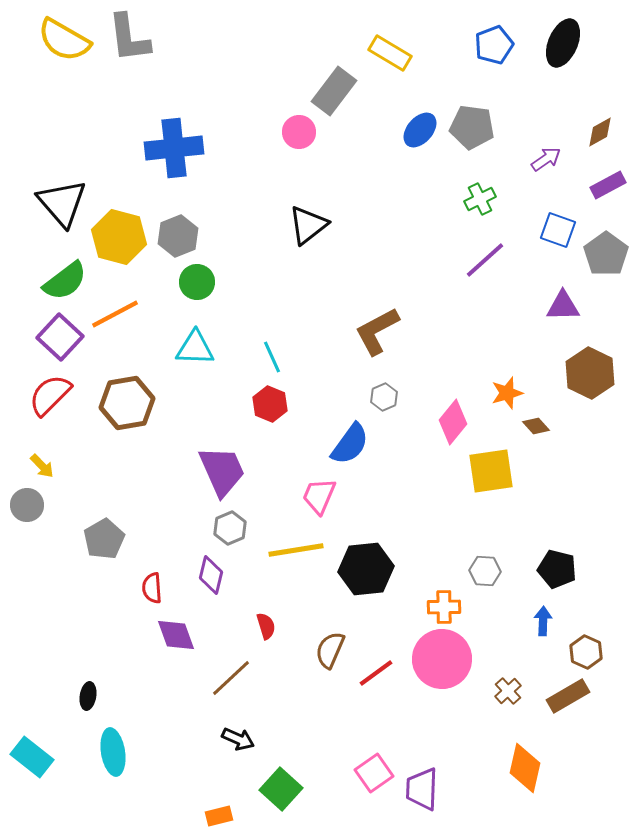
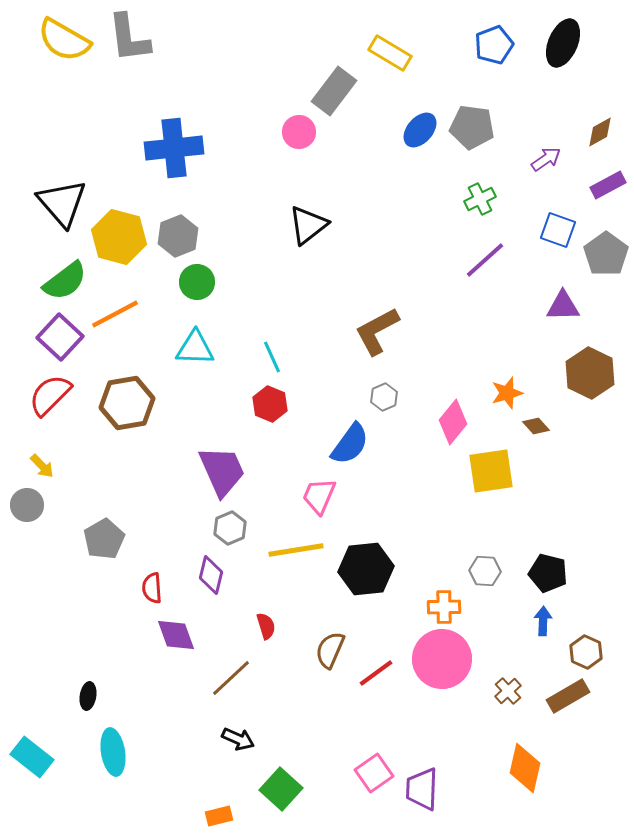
black pentagon at (557, 569): moved 9 px left, 4 px down
